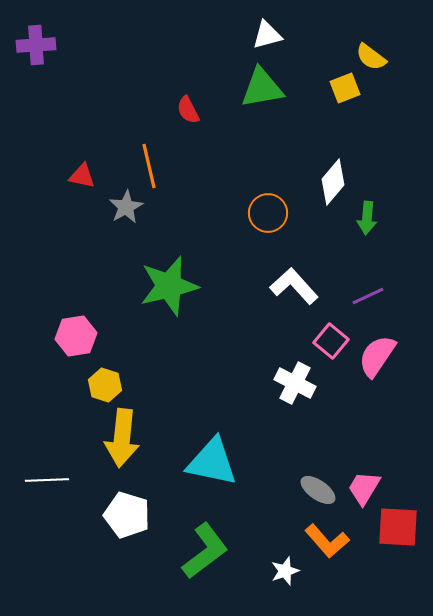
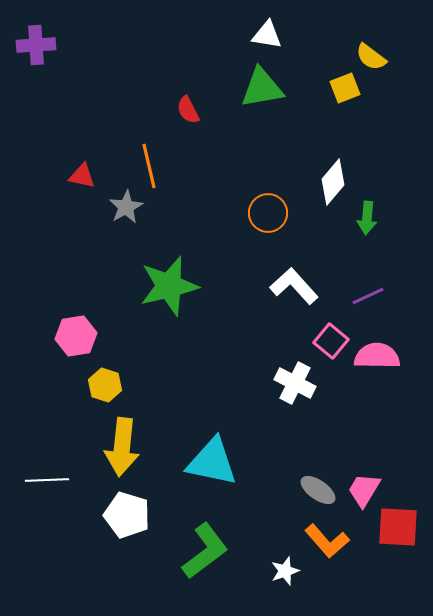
white triangle: rotated 24 degrees clockwise
pink semicircle: rotated 57 degrees clockwise
yellow arrow: moved 9 px down
pink trapezoid: moved 2 px down
